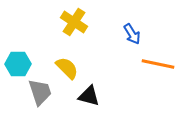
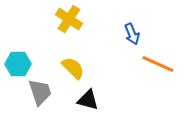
yellow cross: moved 5 px left, 3 px up
blue arrow: rotated 10 degrees clockwise
orange line: rotated 12 degrees clockwise
yellow semicircle: moved 6 px right
black triangle: moved 1 px left, 4 px down
